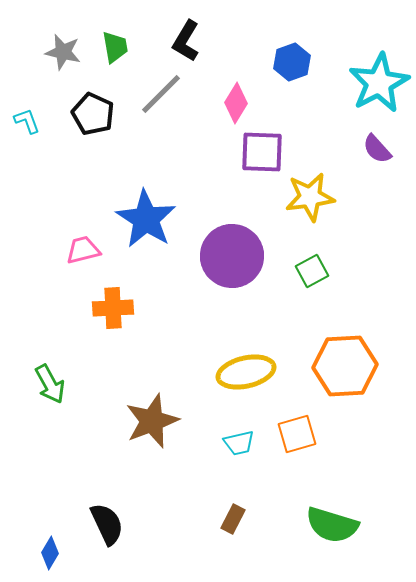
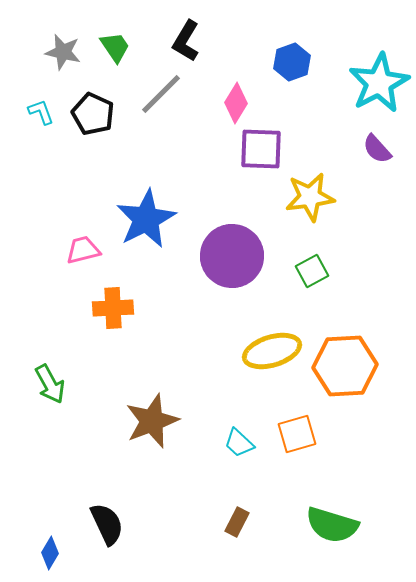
green trapezoid: rotated 24 degrees counterclockwise
cyan L-shape: moved 14 px right, 9 px up
purple square: moved 1 px left, 3 px up
blue star: rotated 12 degrees clockwise
yellow ellipse: moved 26 px right, 21 px up; rotated 4 degrees counterclockwise
cyan trapezoid: rotated 56 degrees clockwise
brown rectangle: moved 4 px right, 3 px down
